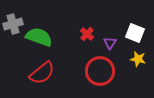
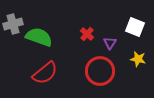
white square: moved 6 px up
red semicircle: moved 3 px right
